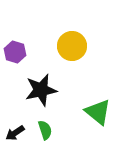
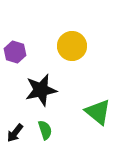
black arrow: rotated 18 degrees counterclockwise
